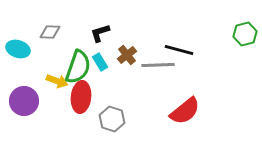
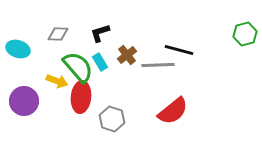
gray diamond: moved 8 px right, 2 px down
green semicircle: rotated 60 degrees counterclockwise
red semicircle: moved 12 px left
